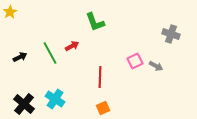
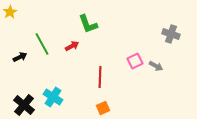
green L-shape: moved 7 px left, 2 px down
green line: moved 8 px left, 9 px up
cyan cross: moved 2 px left, 2 px up
black cross: moved 1 px down
